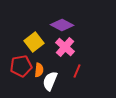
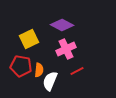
yellow square: moved 5 px left, 3 px up; rotated 12 degrees clockwise
pink cross: moved 1 px right, 2 px down; rotated 24 degrees clockwise
red pentagon: rotated 20 degrees clockwise
red line: rotated 40 degrees clockwise
